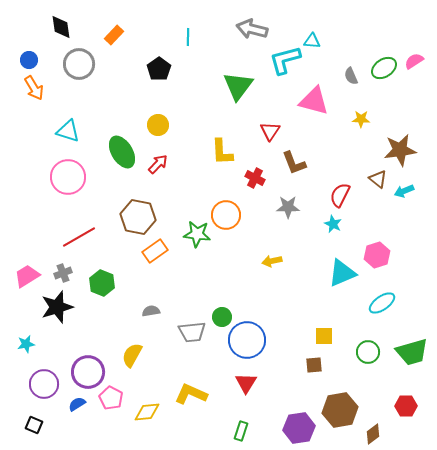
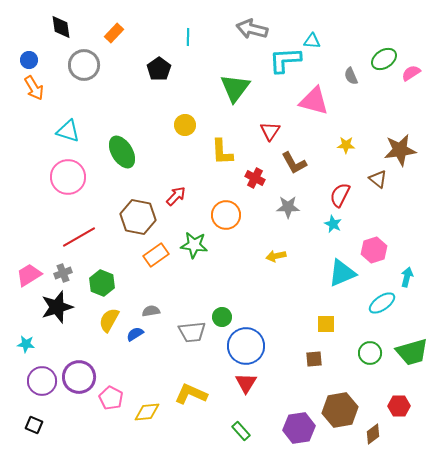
orange rectangle at (114, 35): moved 2 px up
cyan L-shape at (285, 60): rotated 12 degrees clockwise
pink semicircle at (414, 61): moved 3 px left, 12 px down
gray circle at (79, 64): moved 5 px right, 1 px down
green ellipse at (384, 68): moved 9 px up
green triangle at (238, 86): moved 3 px left, 2 px down
yellow star at (361, 119): moved 15 px left, 26 px down
yellow circle at (158, 125): moved 27 px right
brown L-shape at (294, 163): rotated 8 degrees counterclockwise
red arrow at (158, 164): moved 18 px right, 32 px down
cyan arrow at (404, 191): moved 3 px right, 86 px down; rotated 126 degrees clockwise
green star at (197, 234): moved 3 px left, 11 px down
orange rectangle at (155, 251): moved 1 px right, 4 px down
pink hexagon at (377, 255): moved 3 px left, 5 px up
yellow arrow at (272, 261): moved 4 px right, 5 px up
pink trapezoid at (27, 276): moved 2 px right, 1 px up
yellow square at (324, 336): moved 2 px right, 12 px up
blue circle at (247, 340): moved 1 px left, 6 px down
cyan star at (26, 344): rotated 18 degrees clockwise
green circle at (368, 352): moved 2 px right, 1 px down
yellow semicircle at (132, 355): moved 23 px left, 35 px up
brown square at (314, 365): moved 6 px up
purple circle at (88, 372): moved 9 px left, 5 px down
purple circle at (44, 384): moved 2 px left, 3 px up
blue semicircle at (77, 404): moved 58 px right, 70 px up
red hexagon at (406, 406): moved 7 px left
green rectangle at (241, 431): rotated 60 degrees counterclockwise
